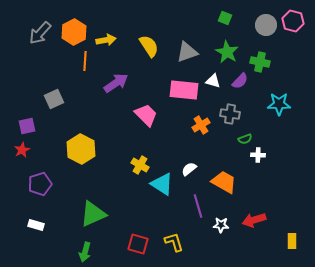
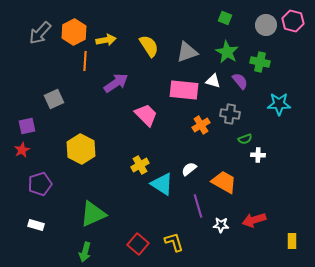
purple semicircle: rotated 84 degrees counterclockwise
yellow cross: rotated 30 degrees clockwise
red square: rotated 25 degrees clockwise
